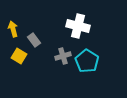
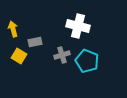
gray rectangle: moved 1 px right, 2 px down; rotated 64 degrees counterclockwise
gray cross: moved 1 px left, 1 px up
cyan pentagon: rotated 10 degrees counterclockwise
